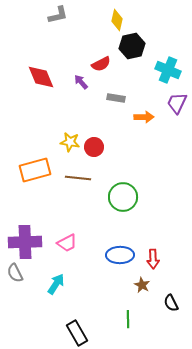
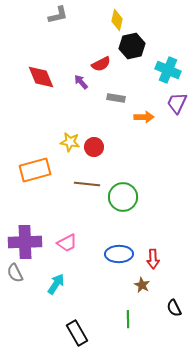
brown line: moved 9 px right, 6 px down
blue ellipse: moved 1 px left, 1 px up
black semicircle: moved 3 px right, 5 px down
